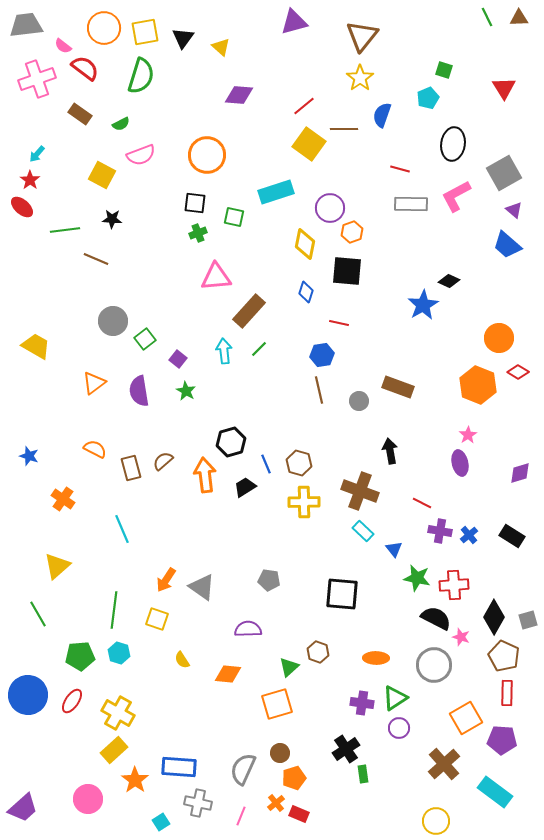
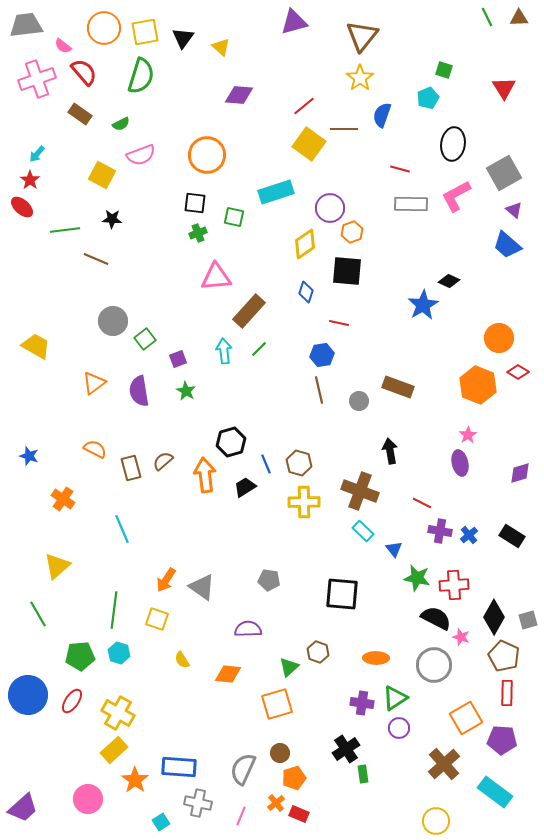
red semicircle at (85, 68): moved 1 px left, 4 px down; rotated 12 degrees clockwise
yellow diamond at (305, 244): rotated 44 degrees clockwise
purple square at (178, 359): rotated 30 degrees clockwise
